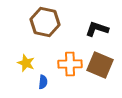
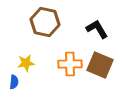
black L-shape: rotated 40 degrees clockwise
yellow star: rotated 30 degrees counterclockwise
blue semicircle: moved 29 px left
